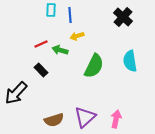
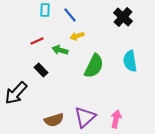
cyan rectangle: moved 6 px left
blue line: rotated 35 degrees counterclockwise
red line: moved 4 px left, 3 px up
